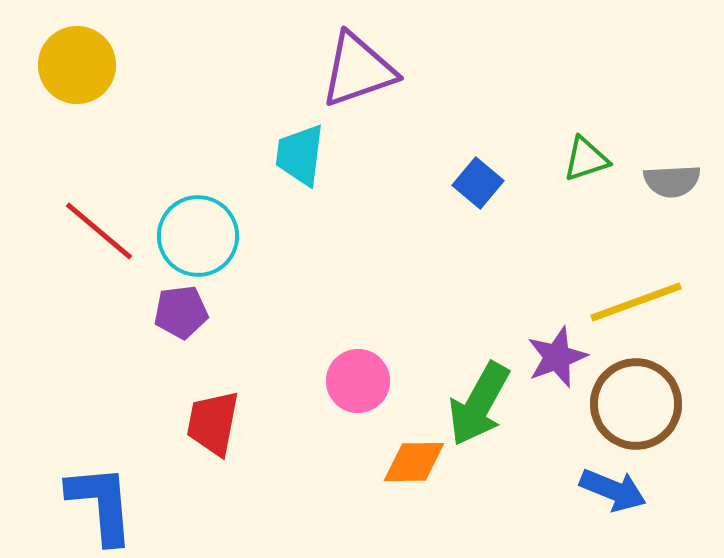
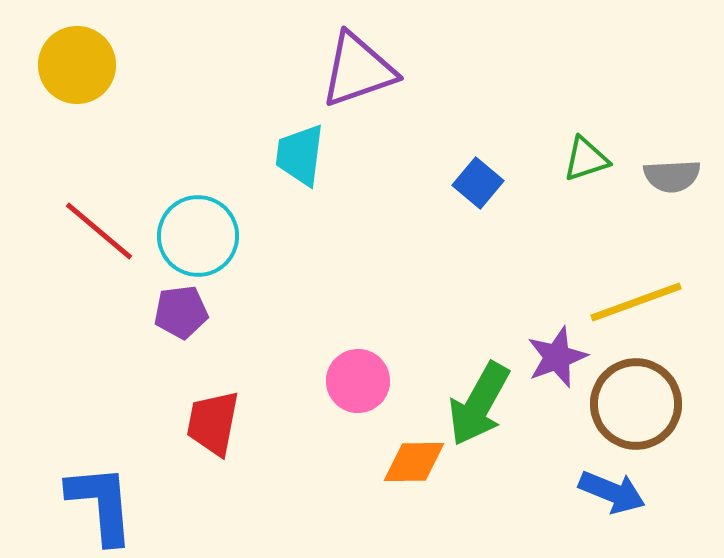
gray semicircle: moved 5 px up
blue arrow: moved 1 px left, 2 px down
